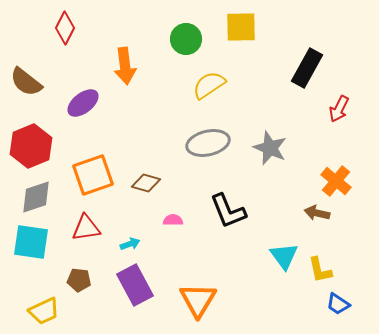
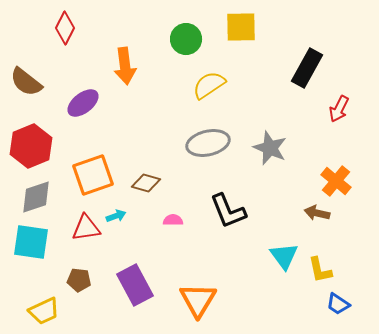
cyan arrow: moved 14 px left, 28 px up
